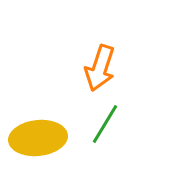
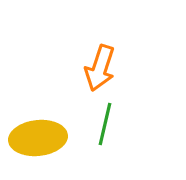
green line: rotated 18 degrees counterclockwise
